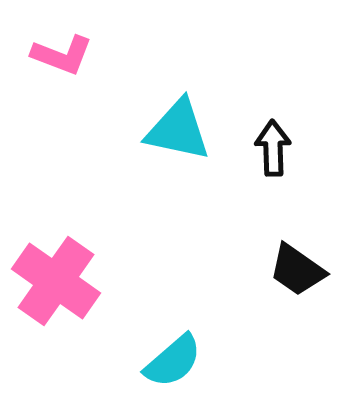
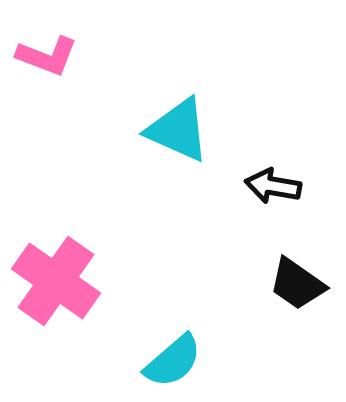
pink L-shape: moved 15 px left, 1 px down
cyan triangle: rotated 12 degrees clockwise
black arrow: moved 38 px down; rotated 78 degrees counterclockwise
black trapezoid: moved 14 px down
